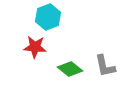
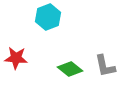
red star: moved 19 px left, 11 px down
